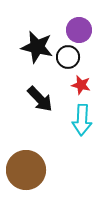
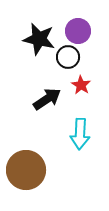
purple circle: moved 1 px left, 1 px down
black star: moved 2 px right, 8 px up
red star: rotated 18 degrees clockwise
black arrow: moved 7 px right; rotated 80 degrees counterclockwise
cyan arrow: moved 2 px left, 14 px down
